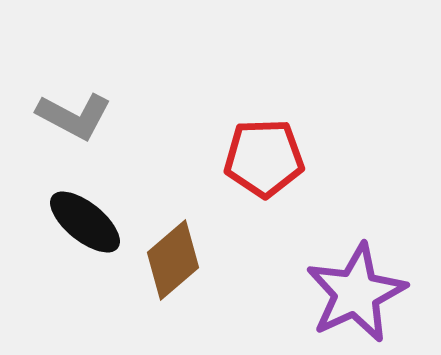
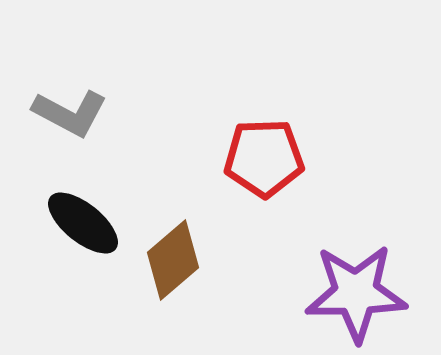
gray L-shape: moved 4 px left, 3 px up
black ellipse: moved 2 px left, 1 px down
purple star: rotated 24 degrees clockwise
